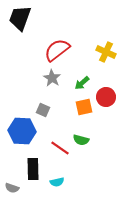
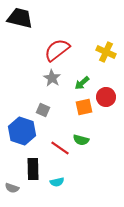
black trapezoid: rotated 84 degrees clockwise
blue hexagon: rotated 16 degrees clockwise
